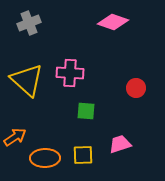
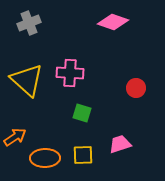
green square: moved 4 px left, 2 px down; rotated 12 degrees clockwise
